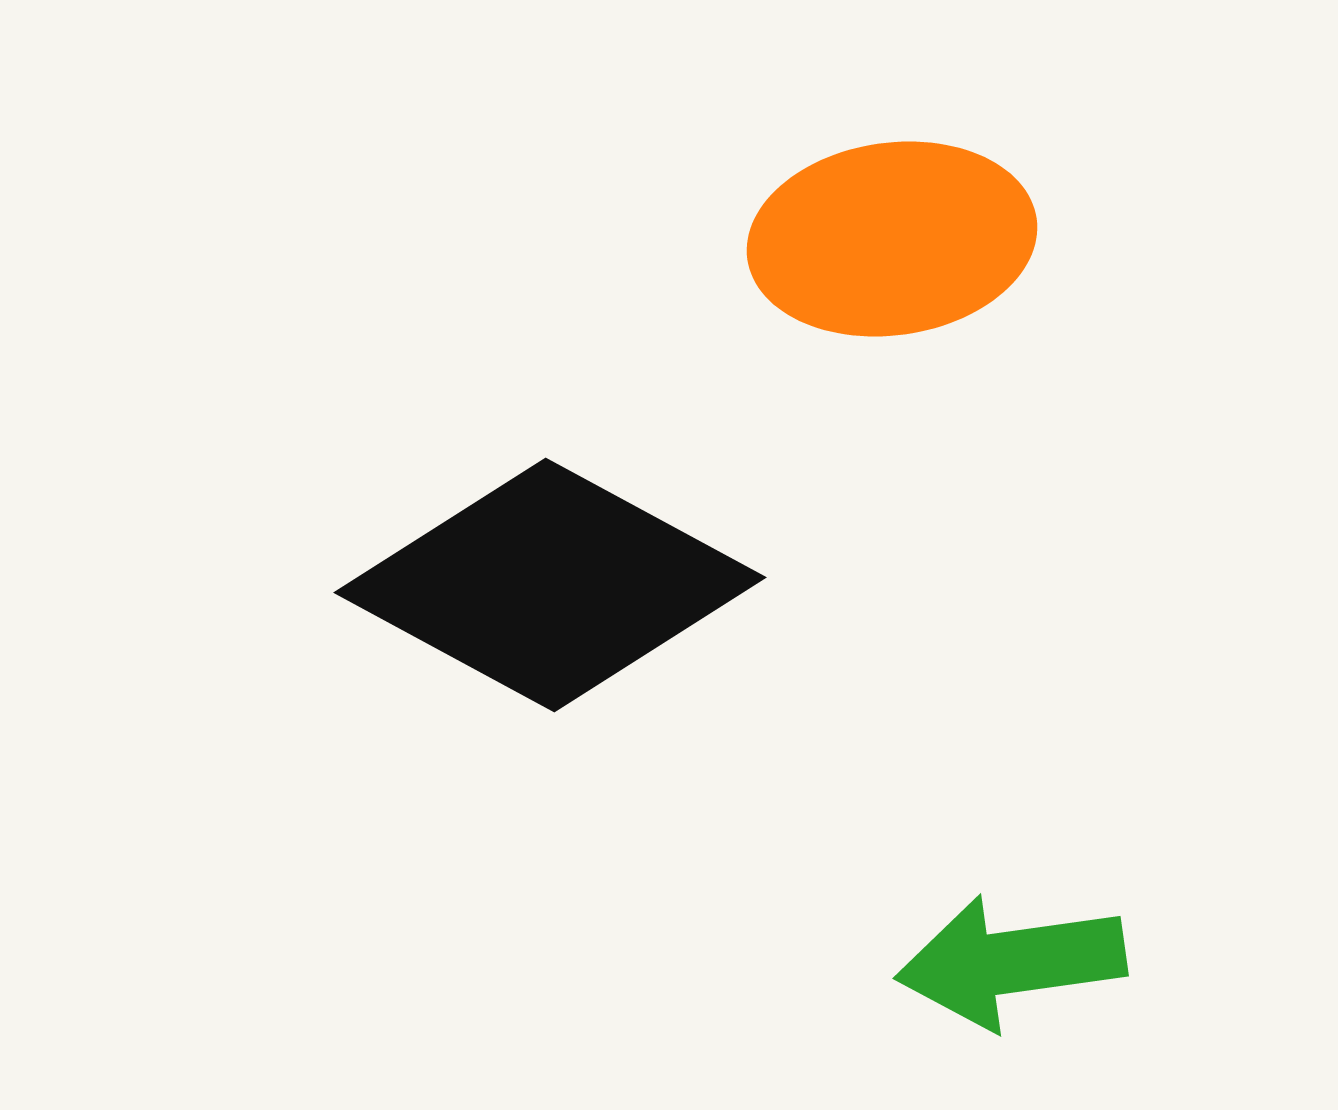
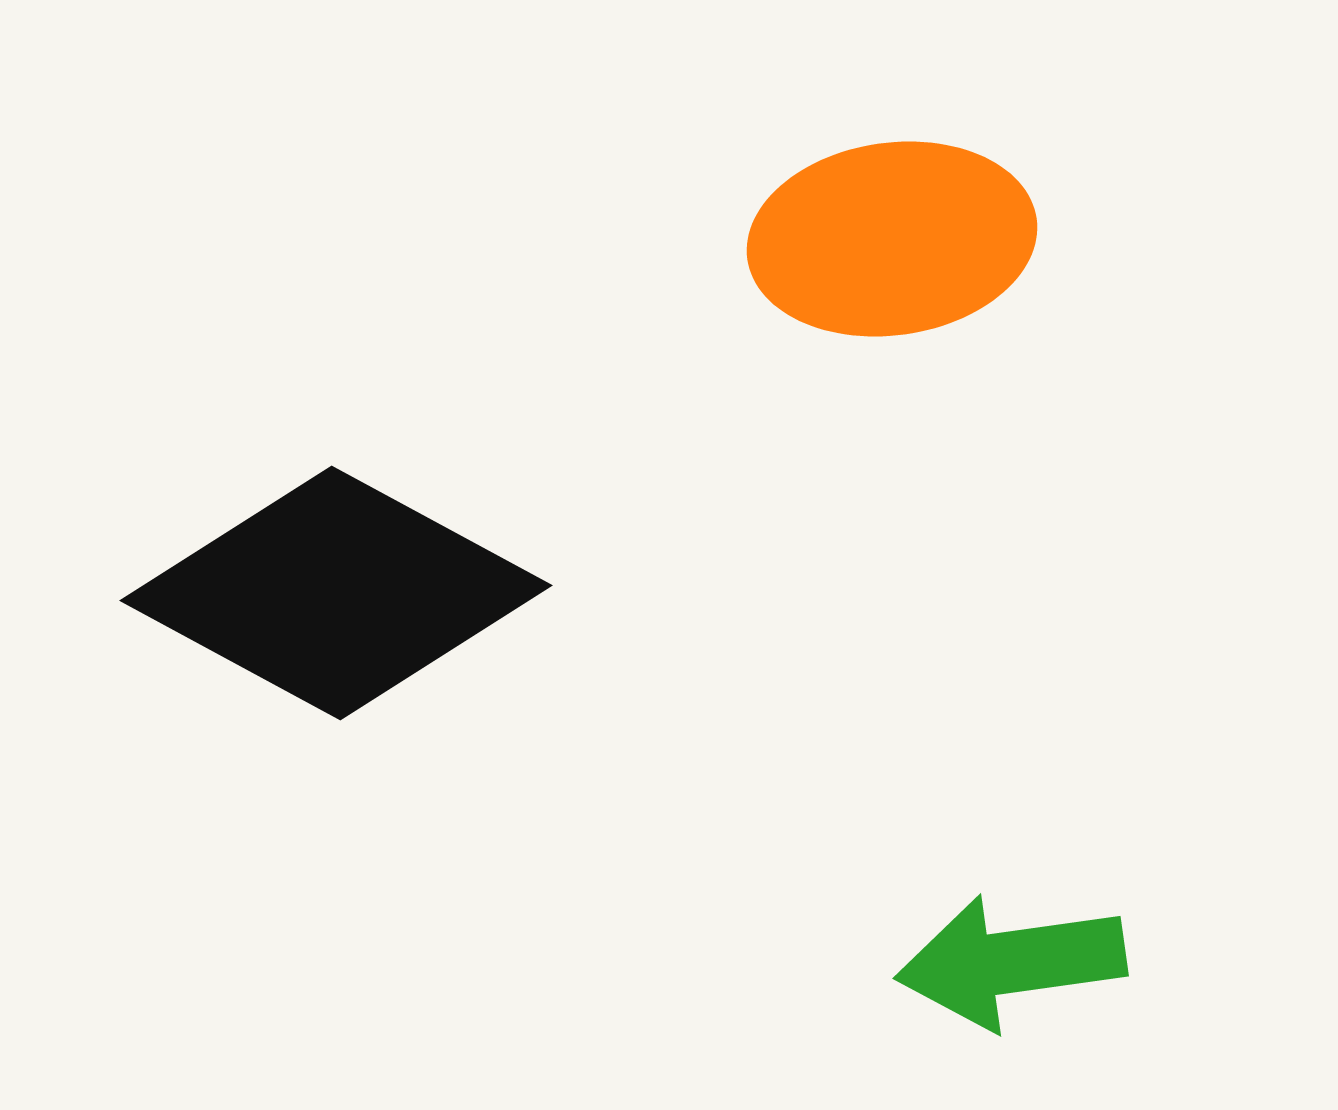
black diamond: moved 214 px left, 8 px down
